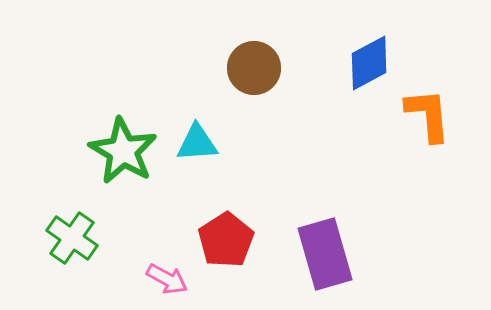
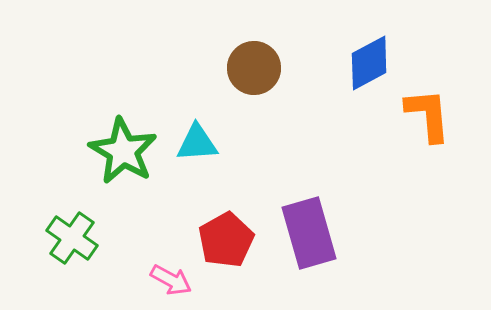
red pentagon: rotated 4 degrees clockwise
purple rectangle: moved 16 px left, 21 px up
pink arrow: moved 4 px right, 1 px down
